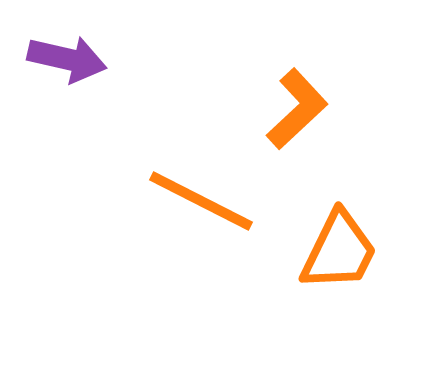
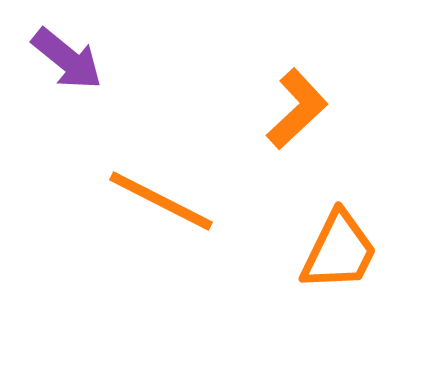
purple arrow: rotated 26 degrees clockwise
orange line: moved 40 px left
